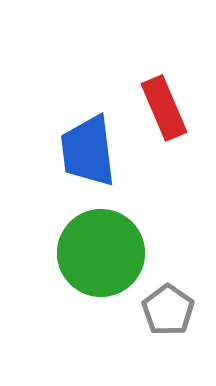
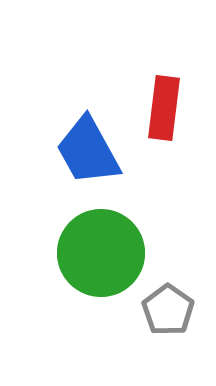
red rectangle: rotated 30 degrees clockwise
blue trapezoid: rotated 22 degrees counterclockwise
